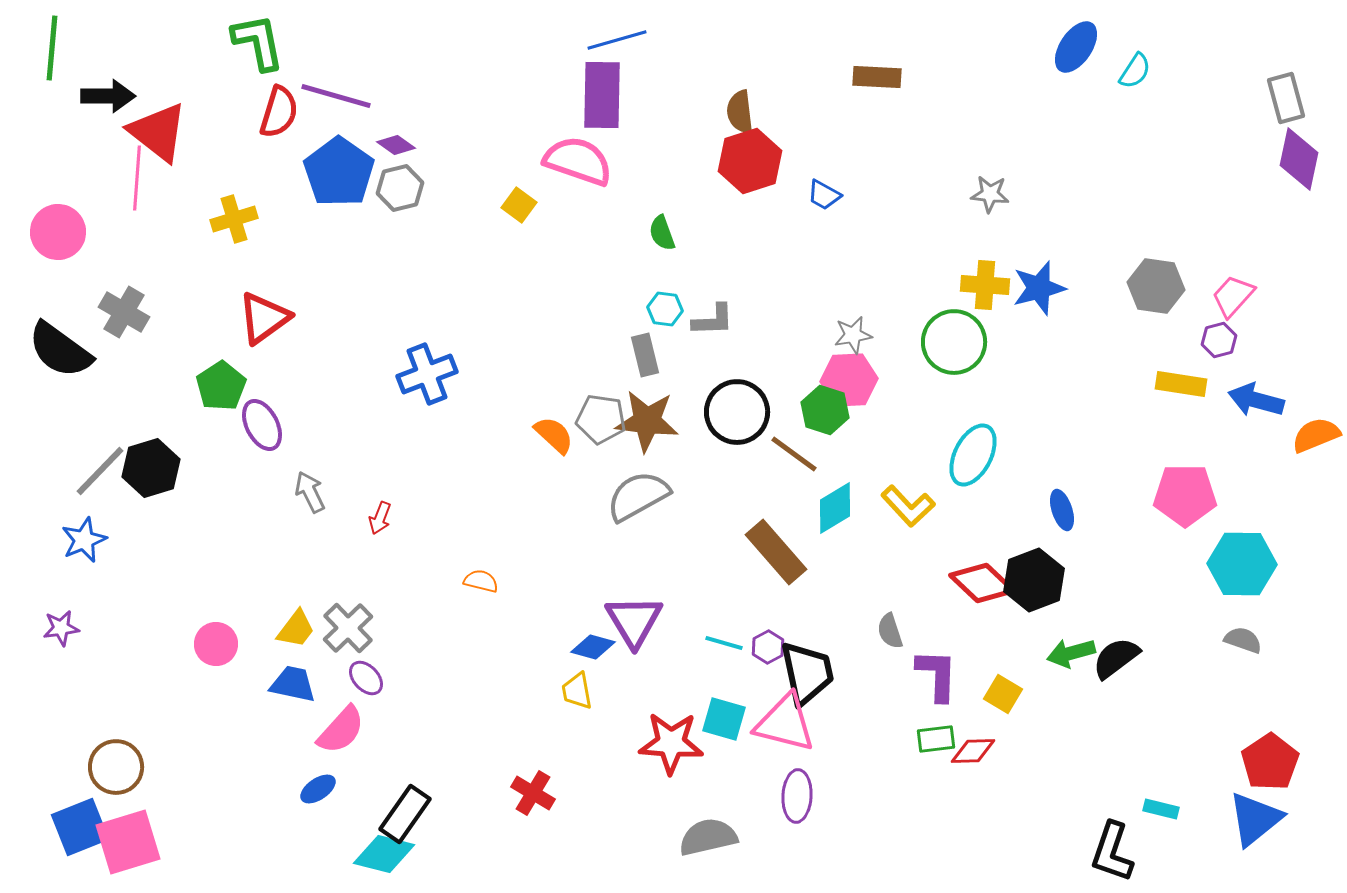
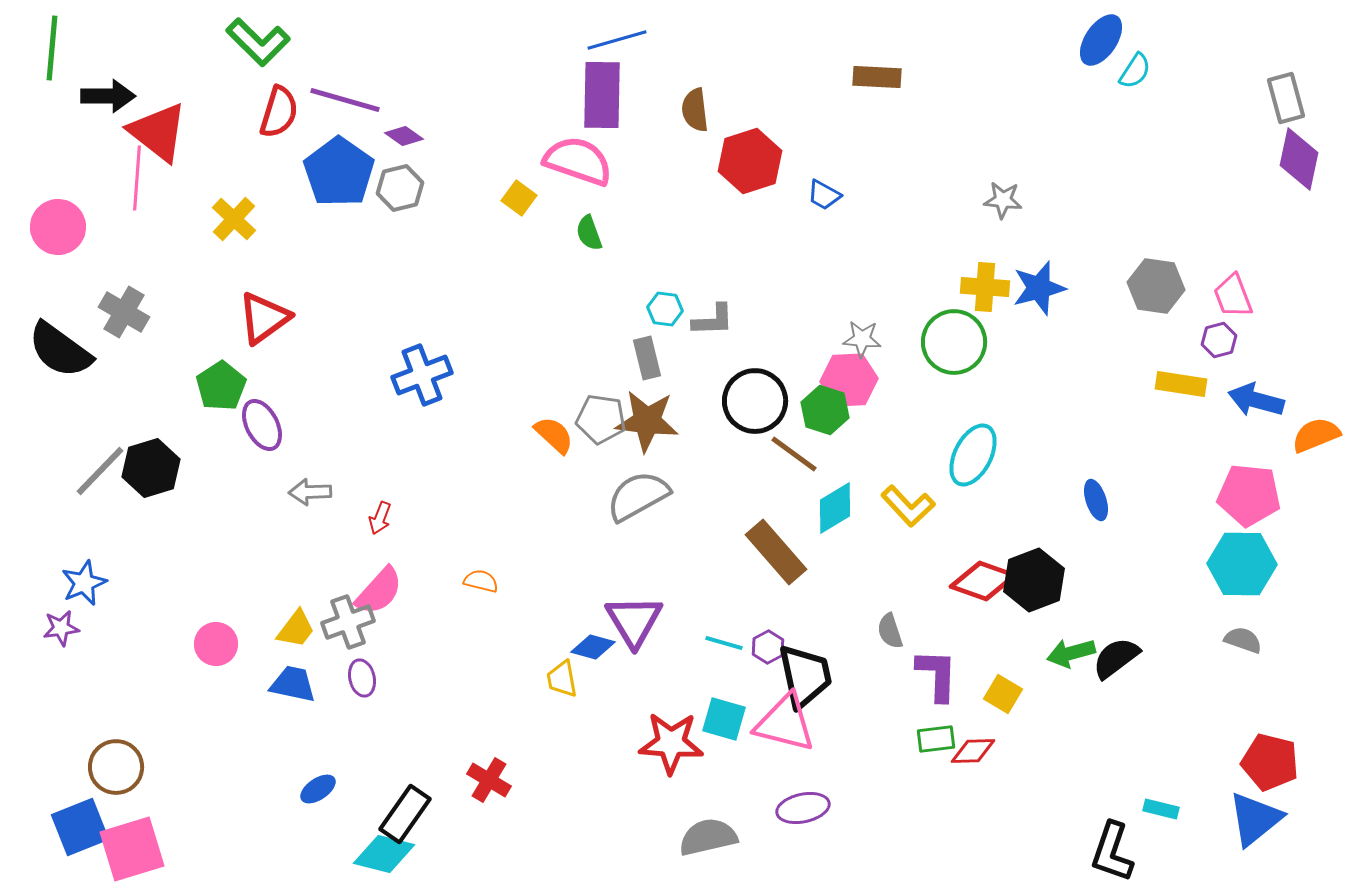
green L-shape at (258, 42): rotated 146 degrees clockwise
blue ellipse at (1076, 47): moved 25 px right, 7 px up
purple line at (336, 96): moved 9 px right, 4 px down
brown semicircle at (740, 112): moved 45 px left, 2 px up
purple diamond at (396, 145): moved 8 px right, 9 px up
gray star at (990, 194): moved 13 px right, 6 px down
yellow square at (519, 205): moved 7 px up
yellow cross at (234, 219): rotated 30 degrees counterclockwise
pink circle at (58, 232): moved 5 px up
green semicircle at (662, 233): moved 73 px left
yellow cross at (985, 285): moved 2 px down
pink trapezoid at (1233, 296): rotated 63 degrees counterclockwise
gray star at (853, 335): moved 9 px right, 4 px down; rotated 15 degrees clockwise
gray rectangle at (645, 355): moved 2 px right, 3 px down
blue cross at (427, 374): moved 5 px left, 1 px down
black circle at (737, 412): moved 18 px right, 11 px up
gray arrow at (310, 492): rotated 66 degrees counterclockwise
pink pentagon at (1185, 495): moved 64 px right; rotated 6 degrees clockwise
blue ellipse at (1062, 510): moved 34 px right, 10 px up
blue star at (84, 540): moved 43 px down
red diamond at (982, 583): moved 1 px right, 2 px up; rotated 24 degrees counterclockwise
gray cross at (348, 628): moved 6 px up; rotated 24 degrees clockwise
black trapezoid at (807, 673): moved 2 px left, 3 px down
purple ellipse at (366, 678): moved 4 px left; rotated 30 degrees clockwise
yellow trapezoid at (577, 691): moved 15 px left, 12 px up
pink semicircle at (341, 730): moved 38 px right, 139 px up
red pentagon at (1270, 762): rotated 24 degrees counterclockwise
red cross at (533, 793): moved 44 px left, 13 px up
purple ellipse at (797, 796): moved 6 px right, 12 px down; rotated 75 degrees clockwise
pink square at (128, 842): moved 4 px right, 7 px down
